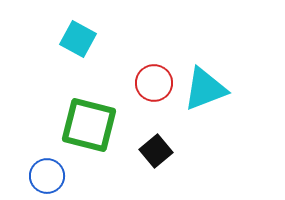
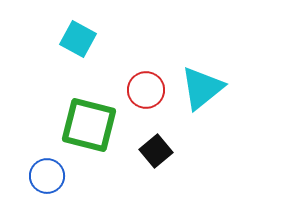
red circle: moved 8 px left, 7 px down
cyan triangle: moved 3 px left, 1 px up; rotated 18 degrees counterclockwise
